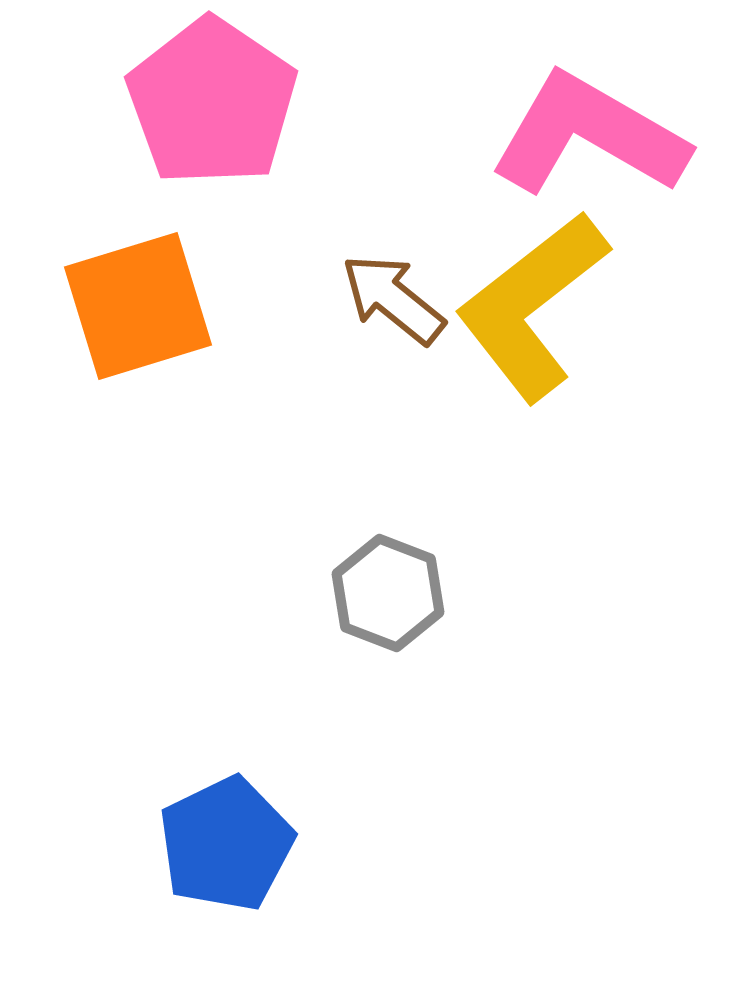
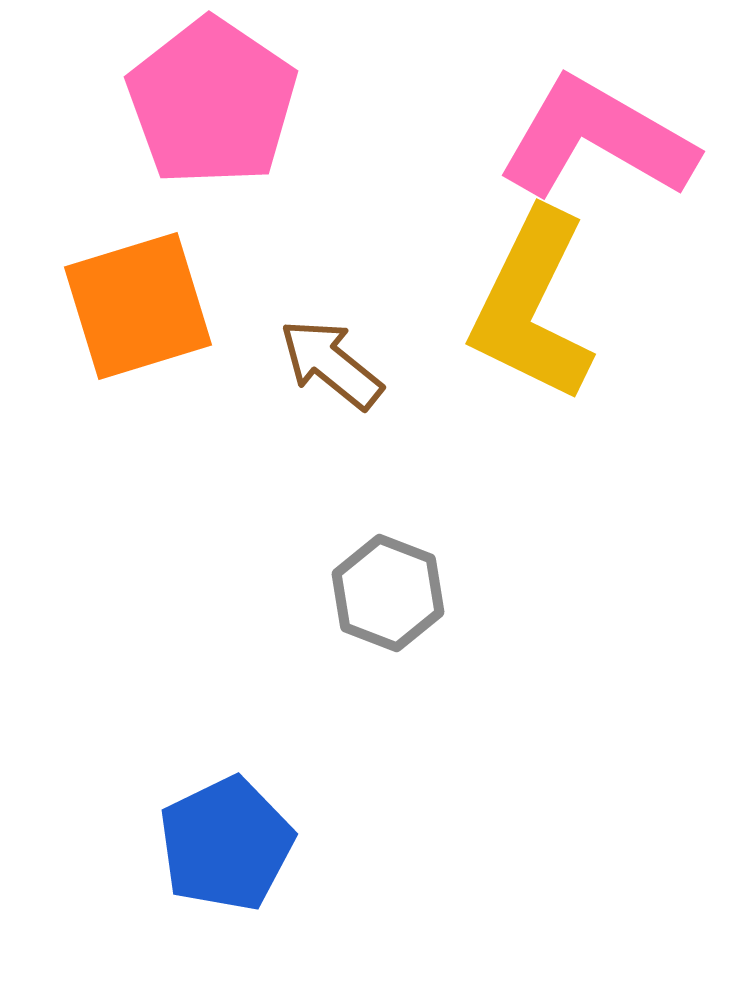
pink L-shape: moved 8 px right, 4 px down
brown arrow: moved 62 px left, 65 px down
yellow L-shape: rotated 26 degrees counterclockwise
